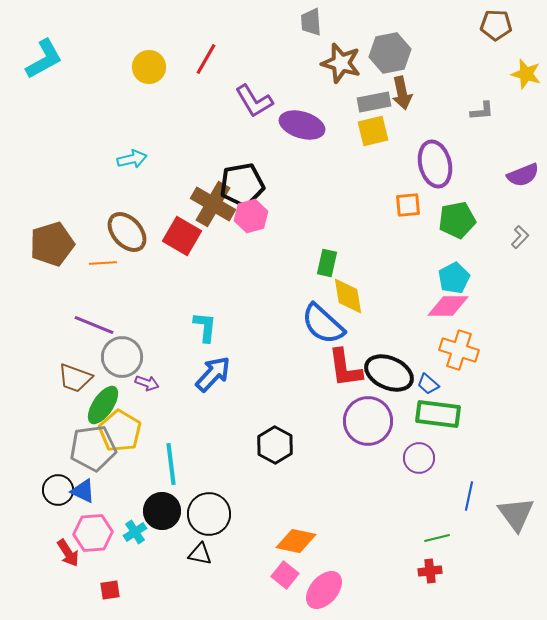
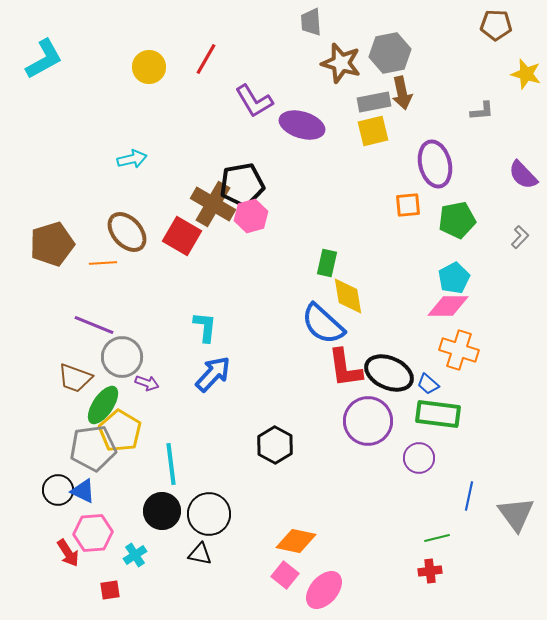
purple semicircle at (523, 175): rotated 68 degrees clockwise
cyan cross at (135, 532): moved 23 px down
